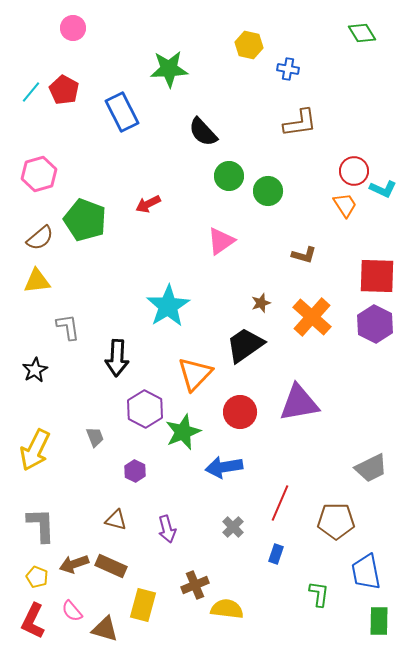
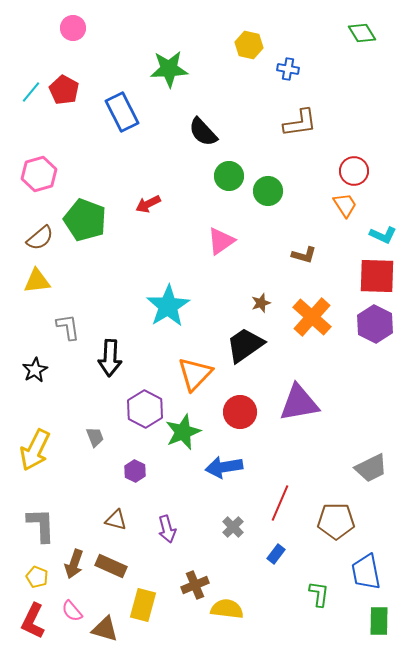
cyan L-shape at (383, 189): moved 46 px down
black arrow at (117, 358): moved 7 px left
blue rectangle at (276, 554): rotated 18 degrees clockwise
brown arrow at (74, 564): rotated 52 degrees counterclockwise
